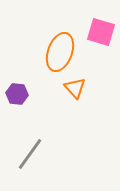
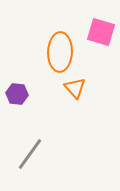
orange ellipse: rotated 18 degrees counterclockwise
